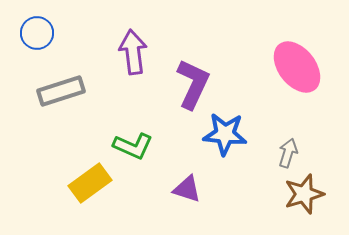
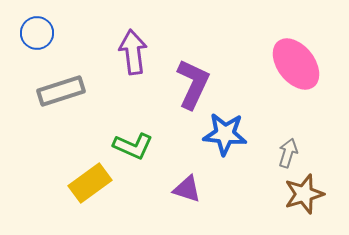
pink ellipse: moved 1 px left, 3 px up
